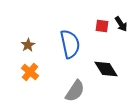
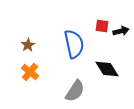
black arrow: moved 7 px down; rotated 70 degrees counterclockwise
blue semicircle: moved 4 px right
black diamond: moved 1 px right
